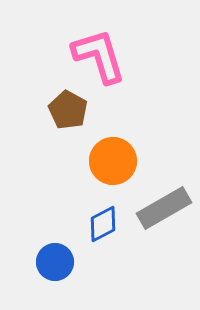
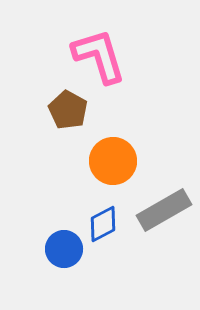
gray rectangle: moved 2 px down
blue circle: moved 9 px right, 13 px up
